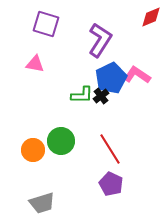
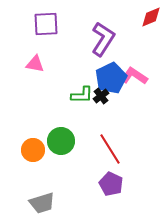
purple square: rotated 20 degrees counterclockwise
purple L-shape: moved 3 px right, 1 px up
pink L-shape: moved 3 px left, 1 px down
